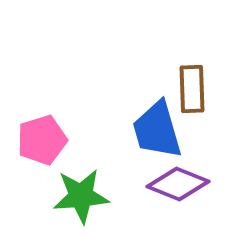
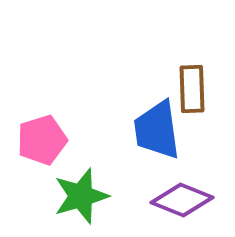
blue trapezoid: rotated 8 degrees clockwise
purple diamond: moved 4 px right, 16 px down
green star: rotated 12 degrees counterclockwise
